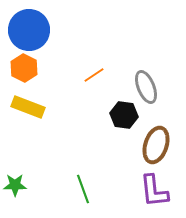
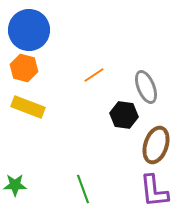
orange hexagon: rotated 12 degrees counterclockwise
